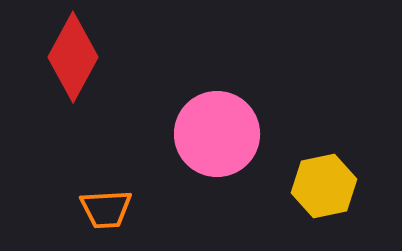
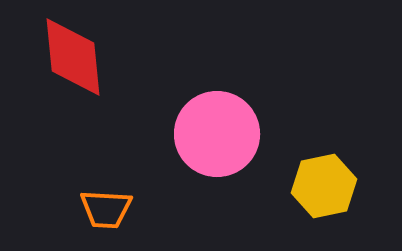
red diamond: rotated 34 degrees counterclockwise
orange trapezoid: rotated 6 degrees clockwise
